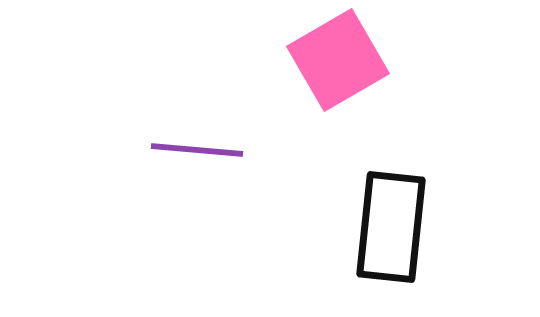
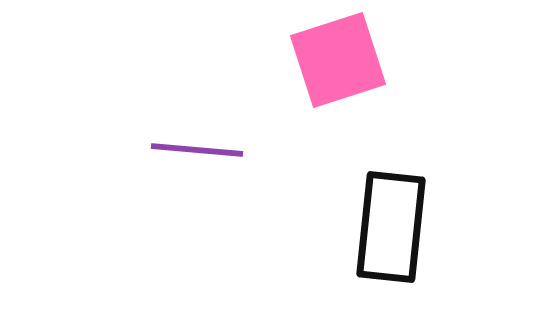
pink square: rotated 12 degrees clockwise
